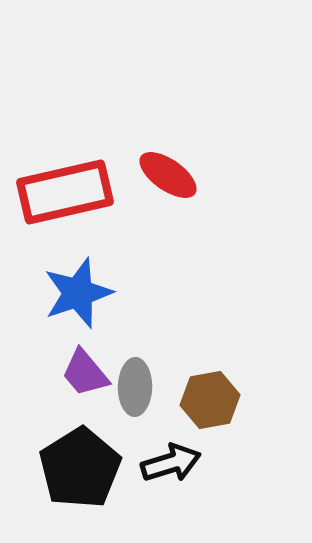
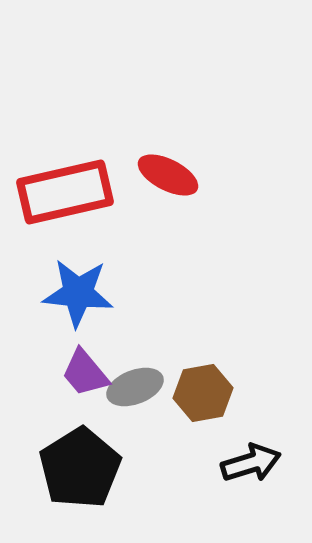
red ellipse: rotated 8 degrees counterclockwise
blue star: rotated 24 degrees clockwise
gray ellipse: rotated 68 degrees clockwise
brown hexagon: moved 7 px left, 7 px up
black arrow: moved 80 px right
